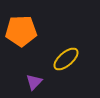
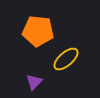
orange pentagon: moved 17 px right; rotated 8 degrees clockwise
